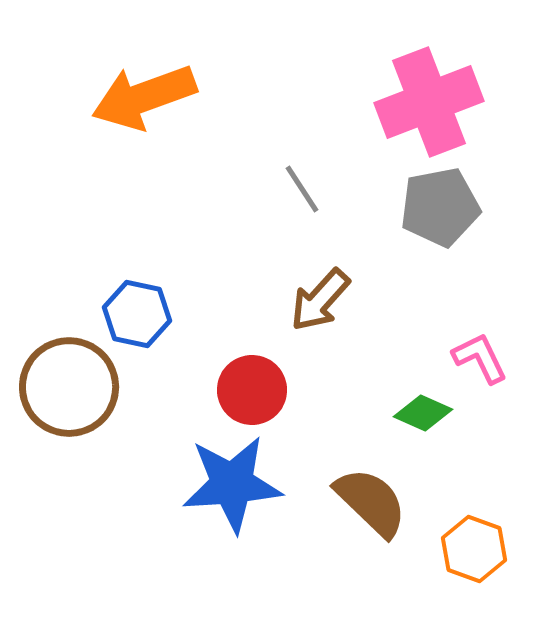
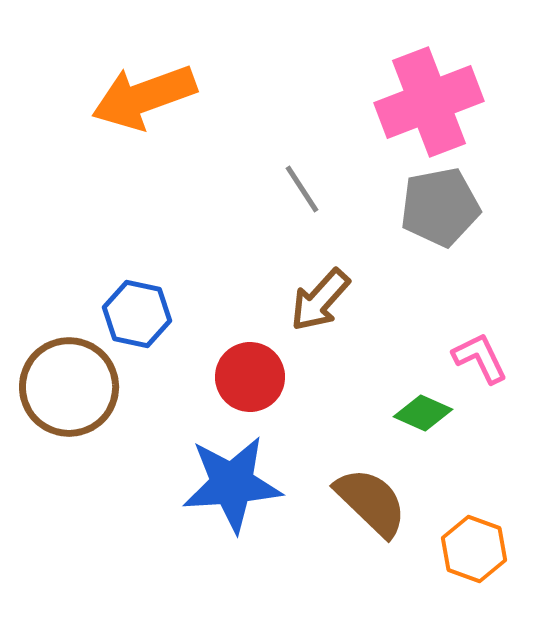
red circle: moved 2 px left, 13 px up
